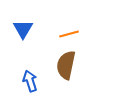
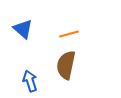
blue triangle: rotated 20 degrees counterclockwise
